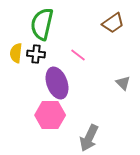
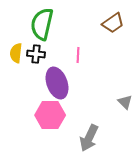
pink line: rotated 56 degrees clockwise
gray triangle: moved 2 px right, 19 px down
